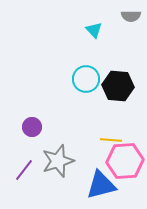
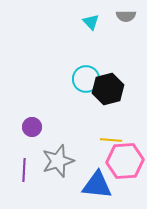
gray semicircle: moved 5 px left
cyan triangle: moved 3 px left, 8 px up
black hexagon: moved 10 px left, 3 px down; rotated 20 degrees counterclockwise
purple line: rotated 35 degrees counterclockwise
blue triangle: moved 4 px left; rotated 20 degrees clockwise
